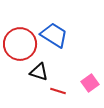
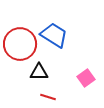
black triangle: rotated 18 degrees counterclockwise
pink square: moved 4 px left, 5 px up
red line: moved 10 px left, 6 px down
